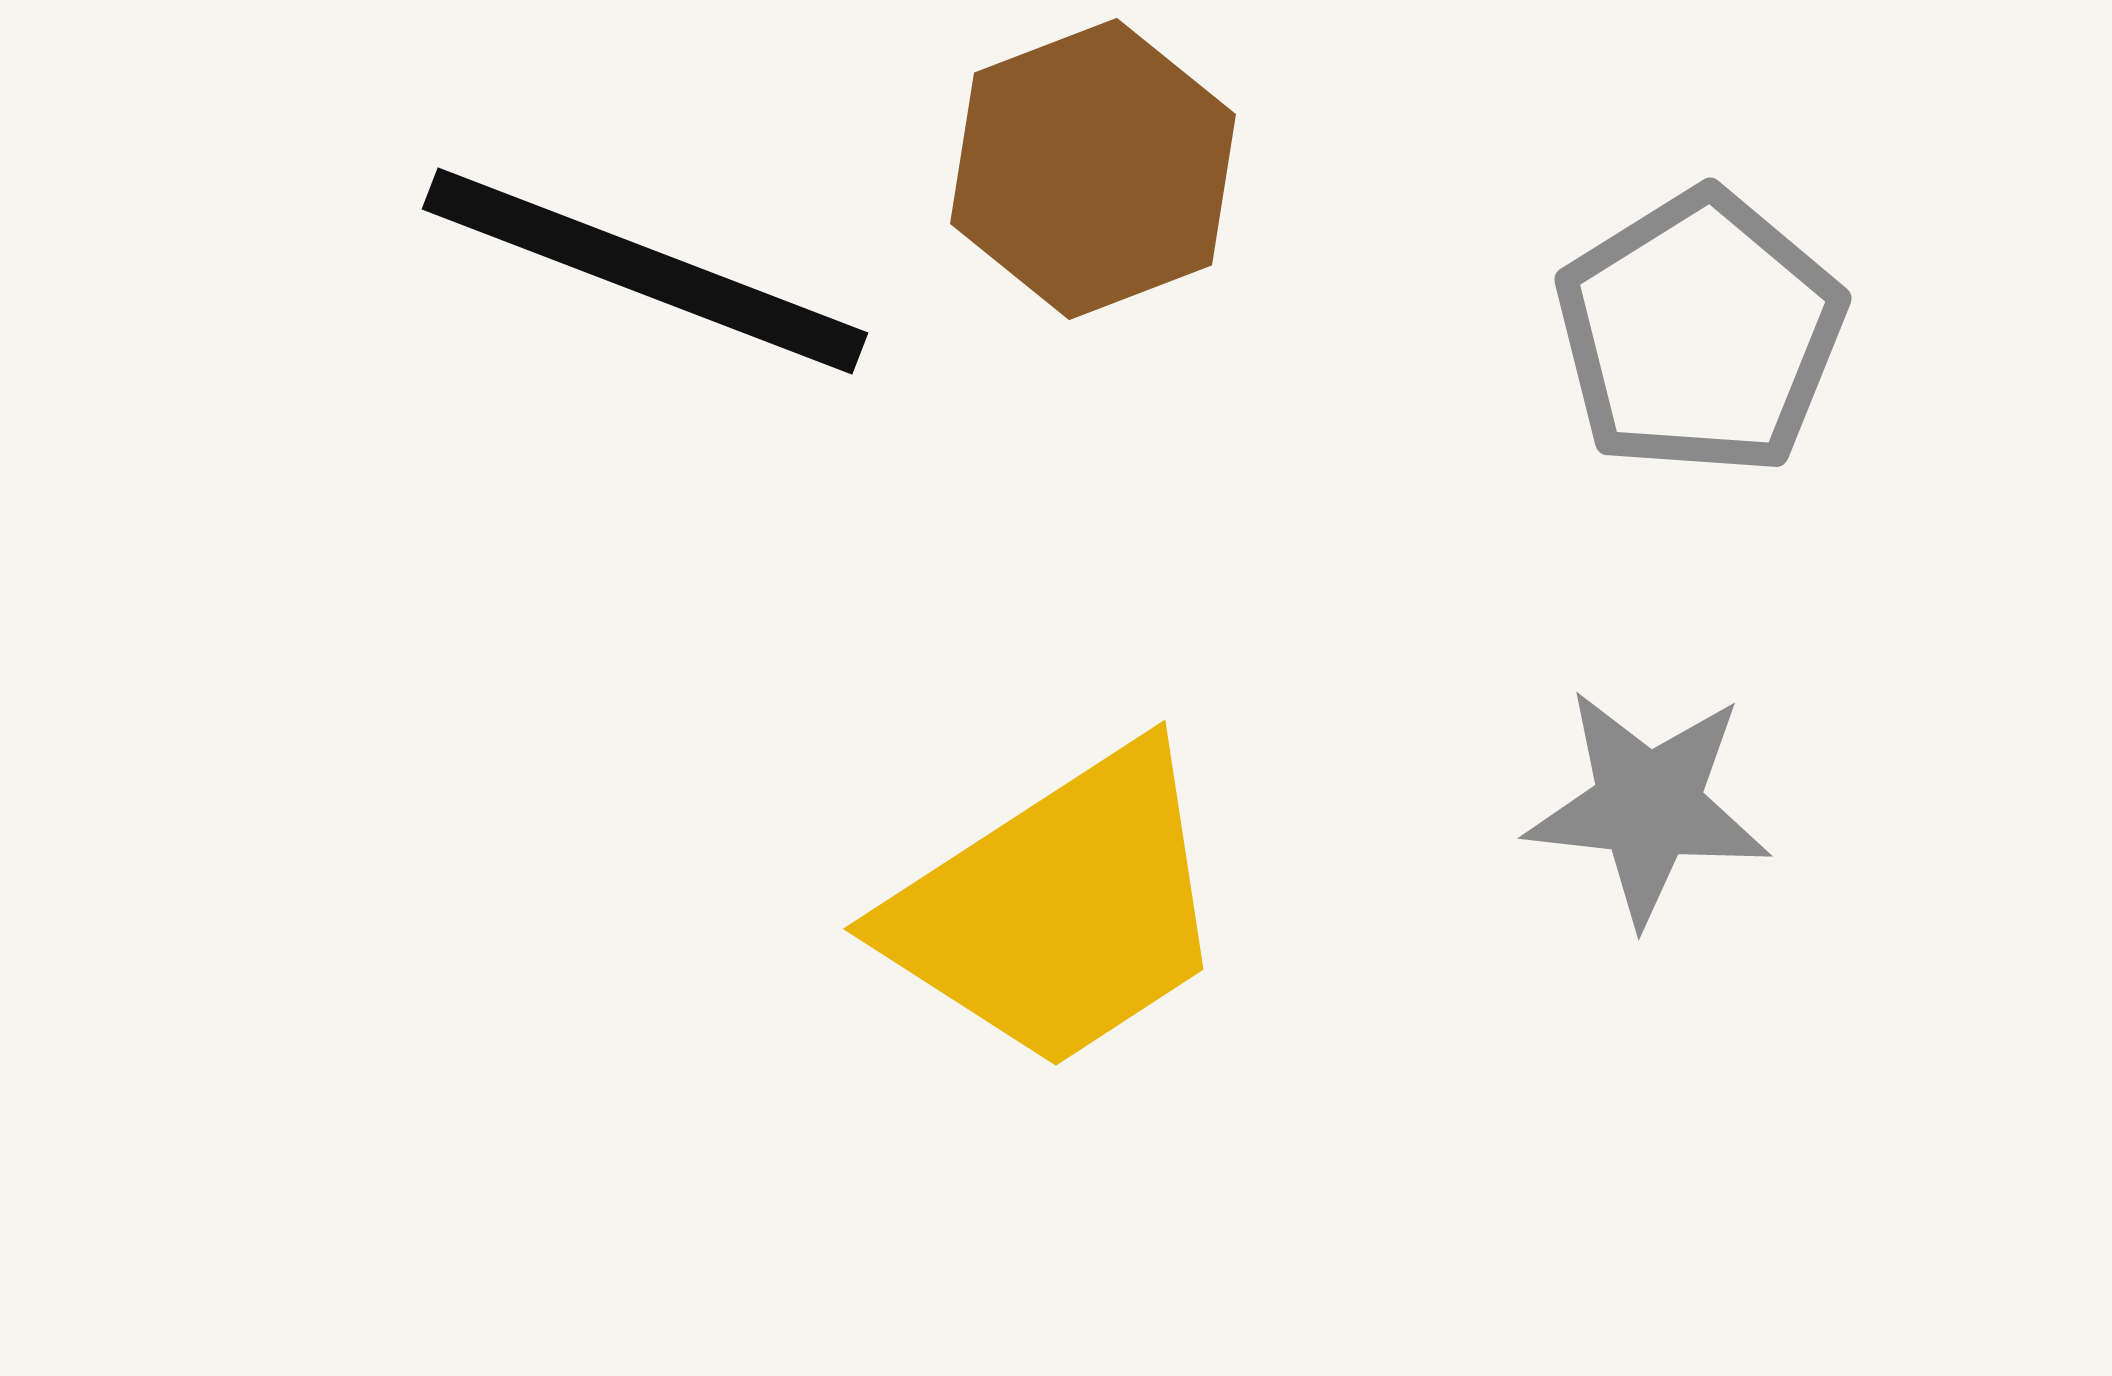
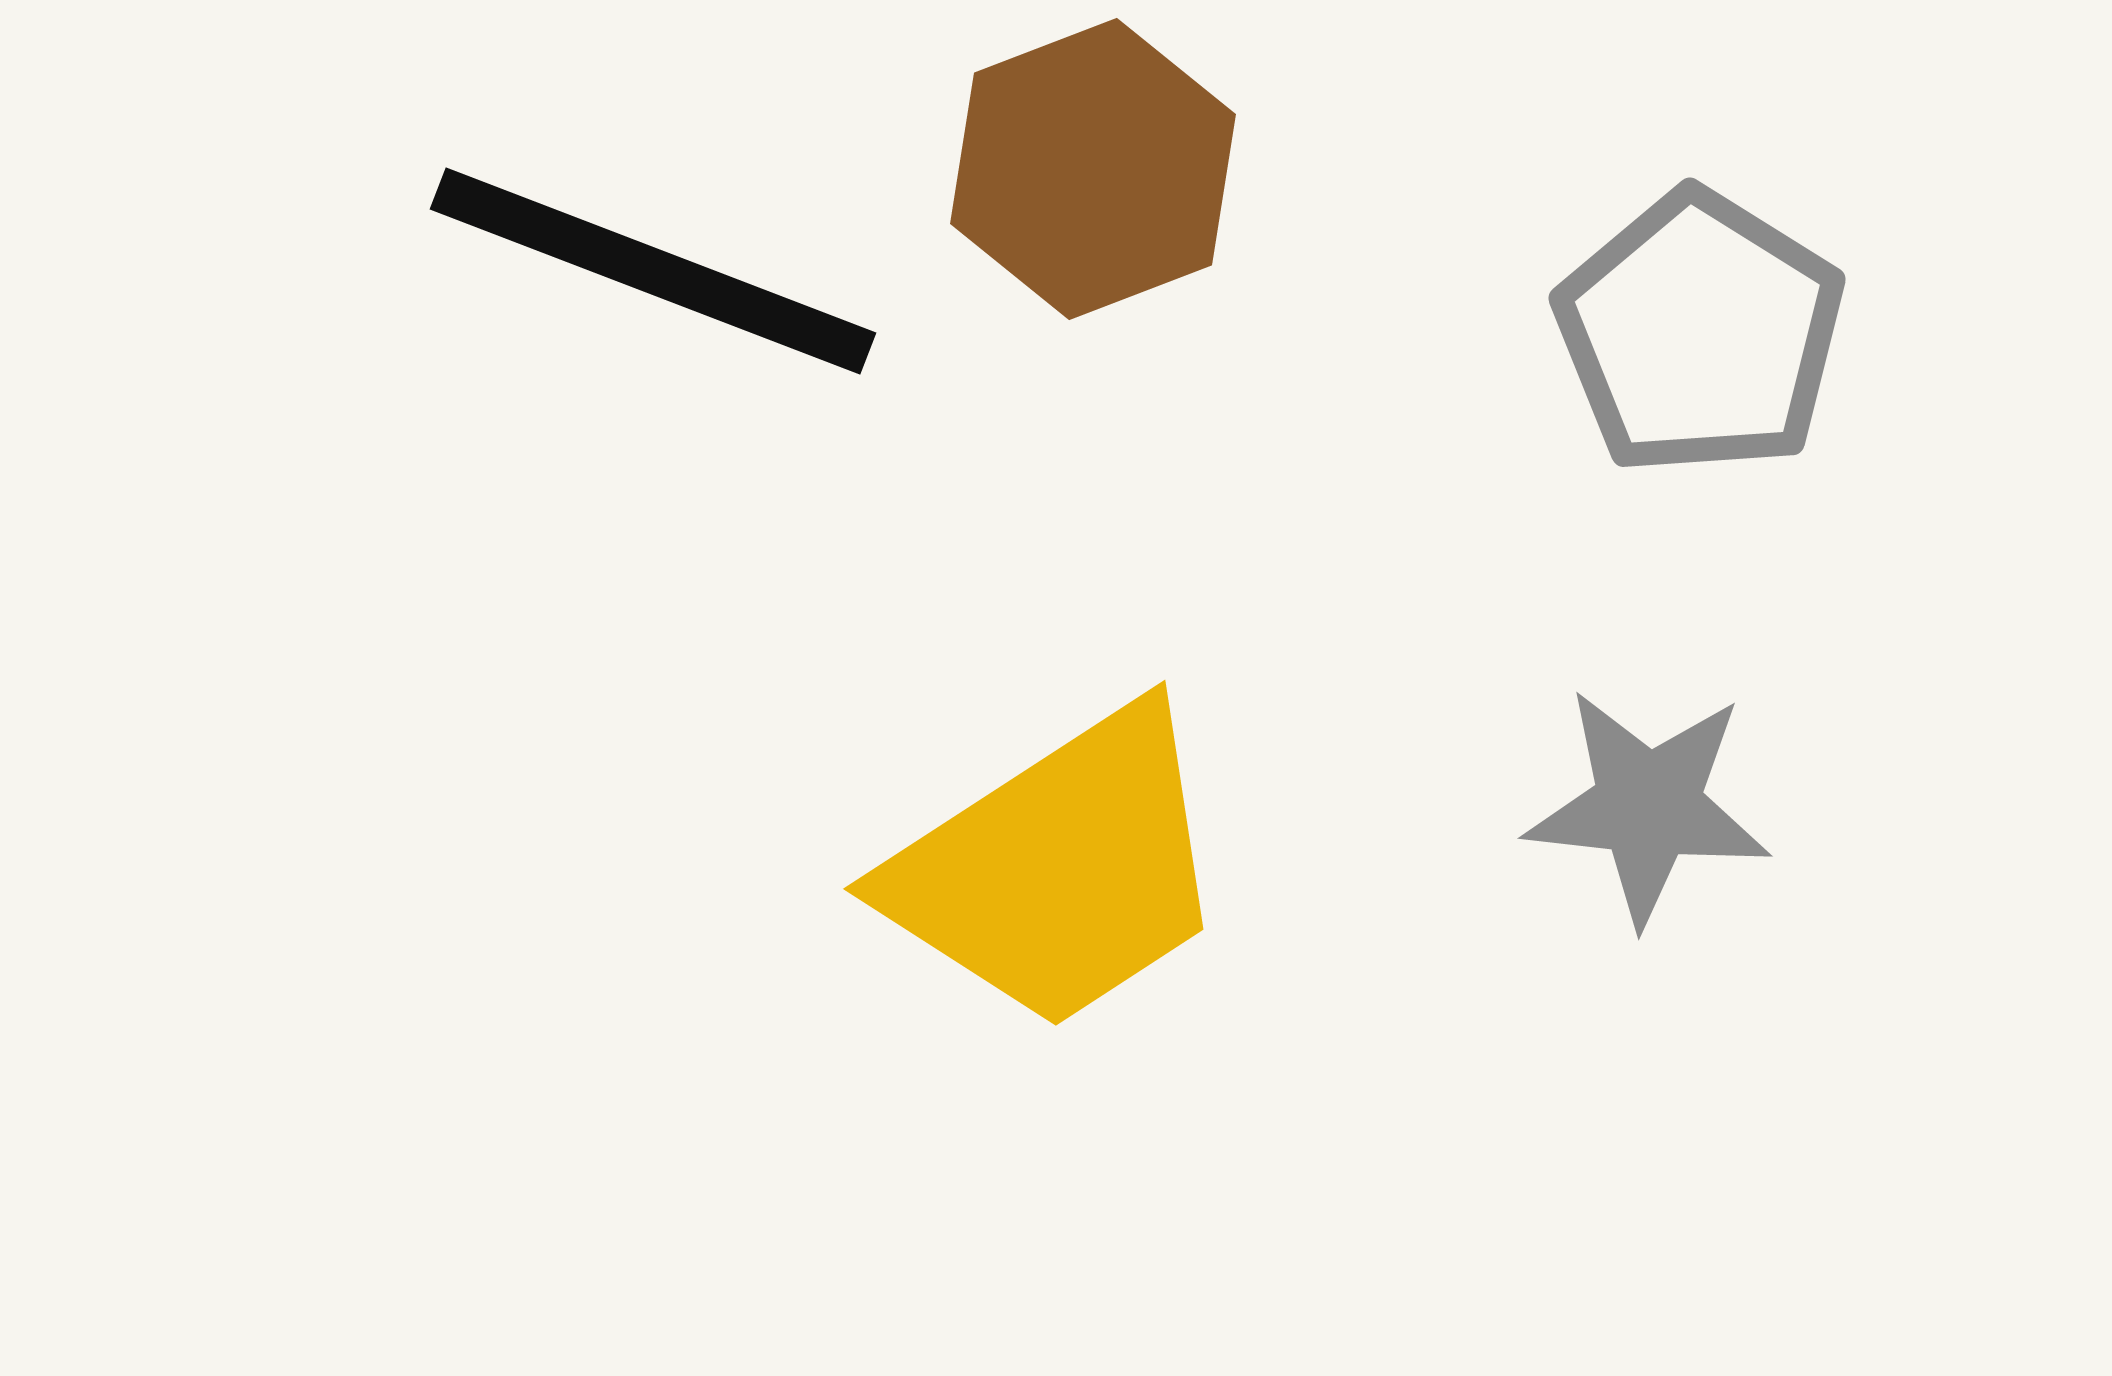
black line: moved 8 px right
gray pentagon: rotated 8 degrees counterclockwise
yellow trapezoid: moved 40 px up
